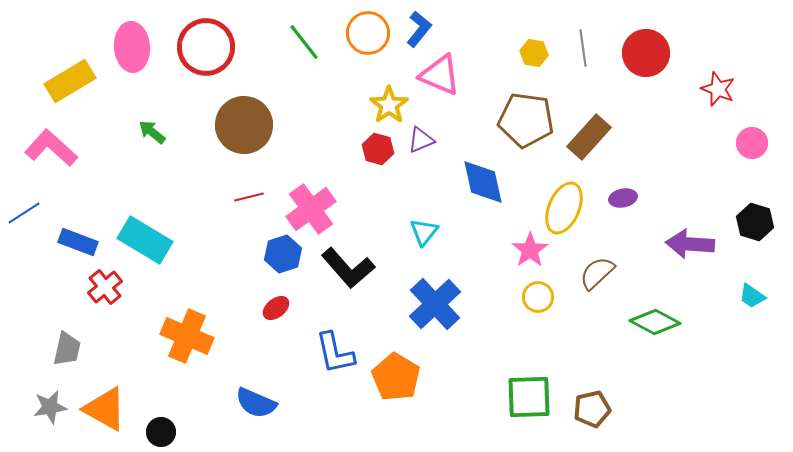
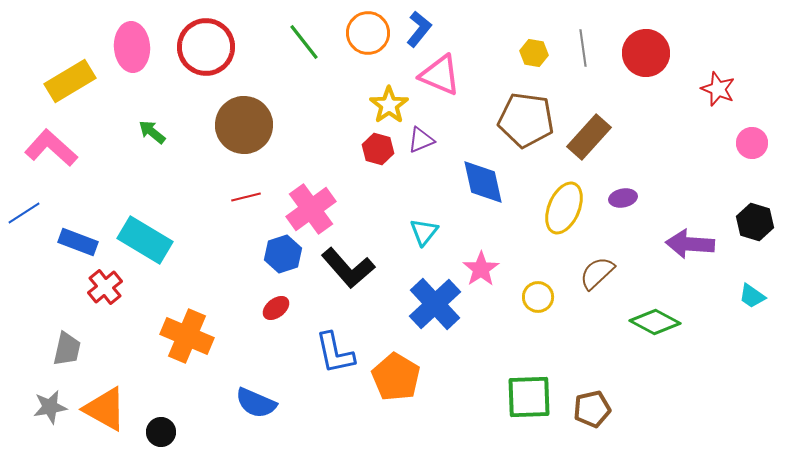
red line at (249, 197): moved 3 px left
pink star at (530, 250): moved 49 px left, 19 px down
